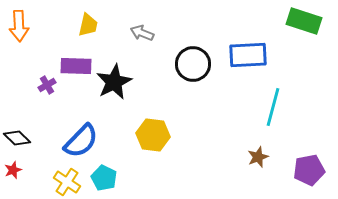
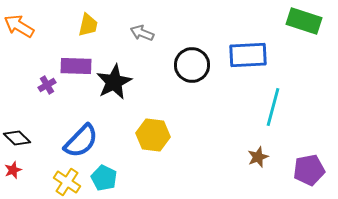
orange arrow: rotated 124 degrees clockwise
black circle: moved 1 px left, 1 px down
